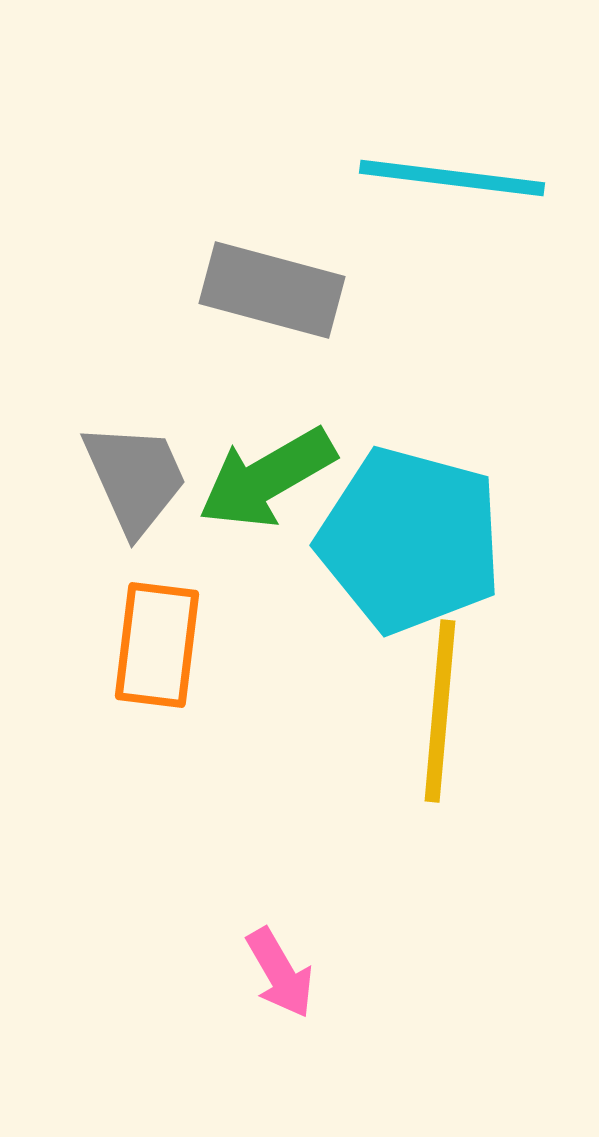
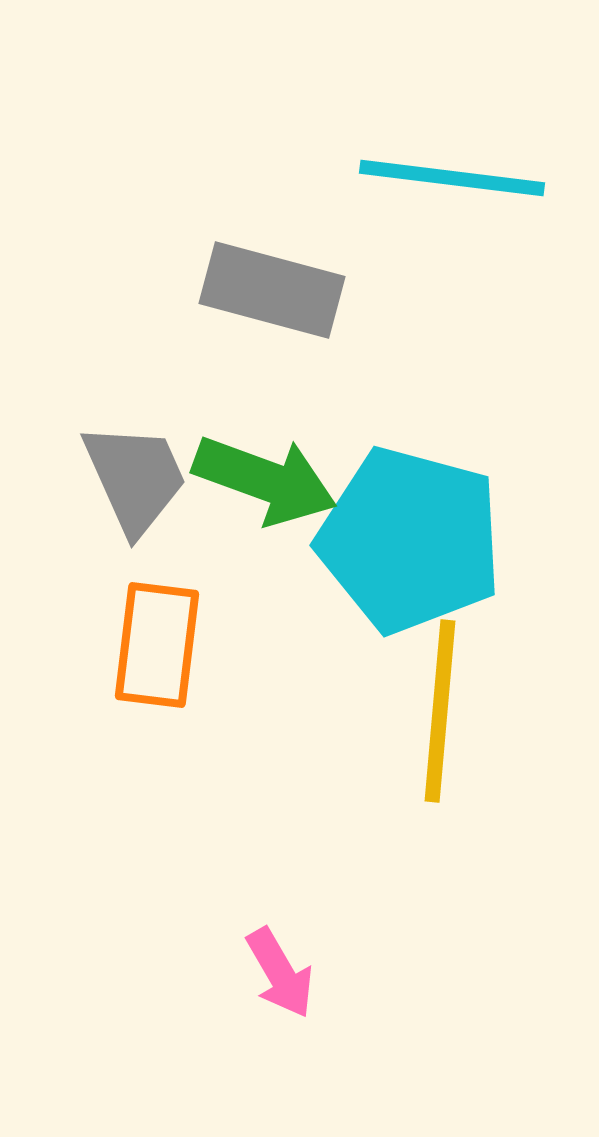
green arrow: moved 2 px left, 2 px down; rotated 130 degrees counterclockwise
